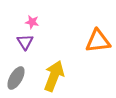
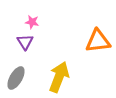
yellow arrow: moved 5 px right, 1 px down
